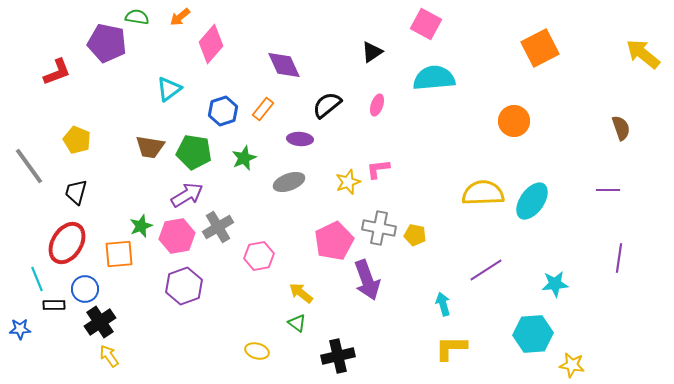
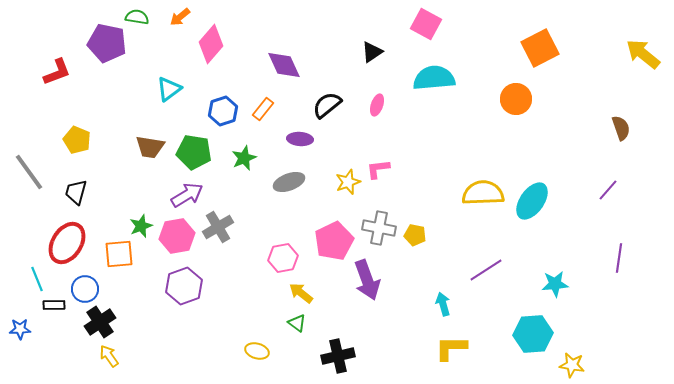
orange circle at (514, 121): moved 2 px right, 22 px up
gray line at (29, 166): moved 6 px down
purple line at (608, 190): rotated 50 degrees counterclockwise
pink hexagon at (259, 256): moved 24 px right, 2 px down
